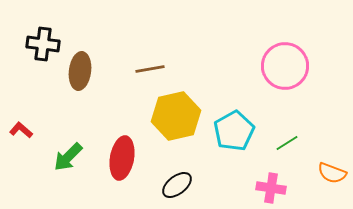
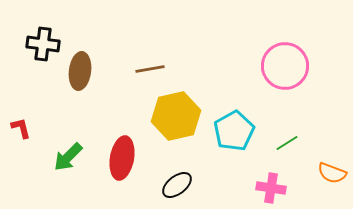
red L-shape: moved 2 px up; rotated 35 degrees clockwise
